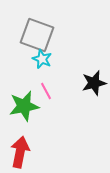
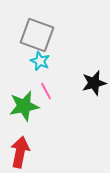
cyan star: moved 2 px left, 2 px down
